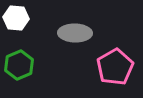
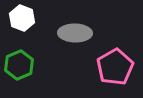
white hexagon: moved 6 px right; rotated 15 degrees clockwise
